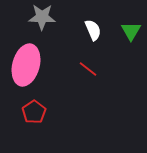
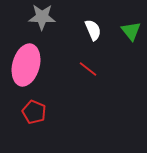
green triangle: rotated 10 degrees counterclockwise
red pentagon: rotated 15 degrees counterclockwise
